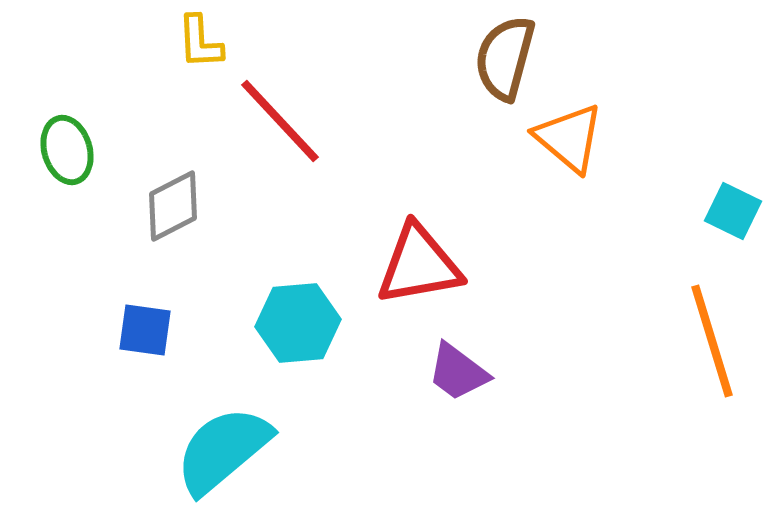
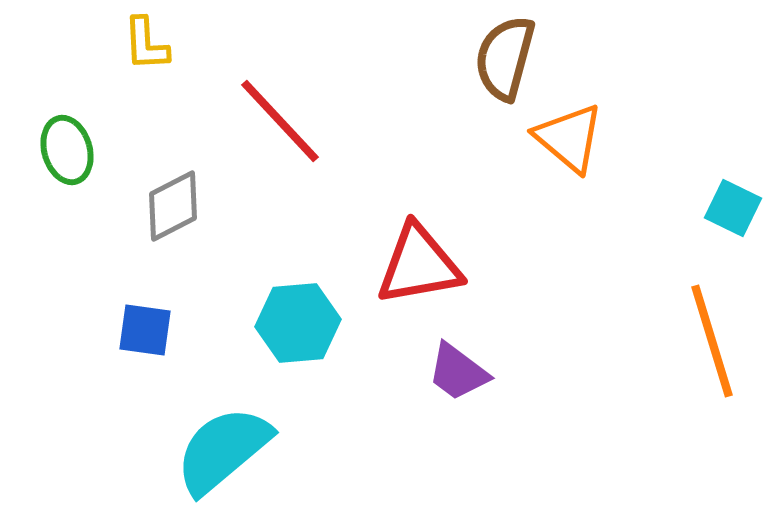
yellow L-shape: moved 54 px left, 2 px down
cyan square: moved 3 px up
